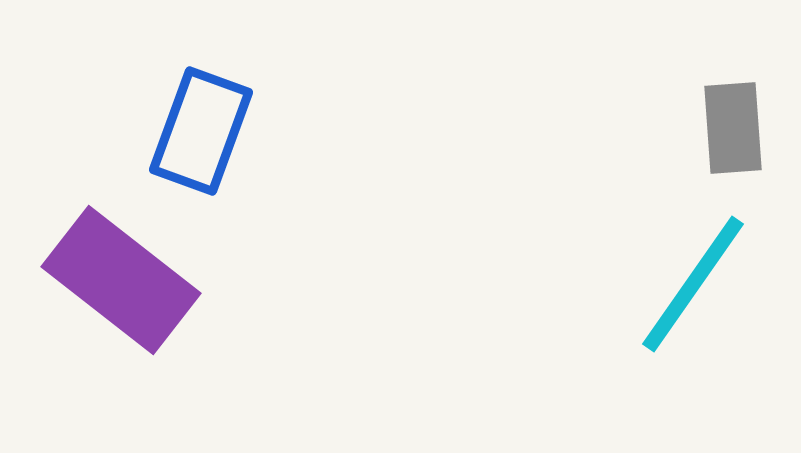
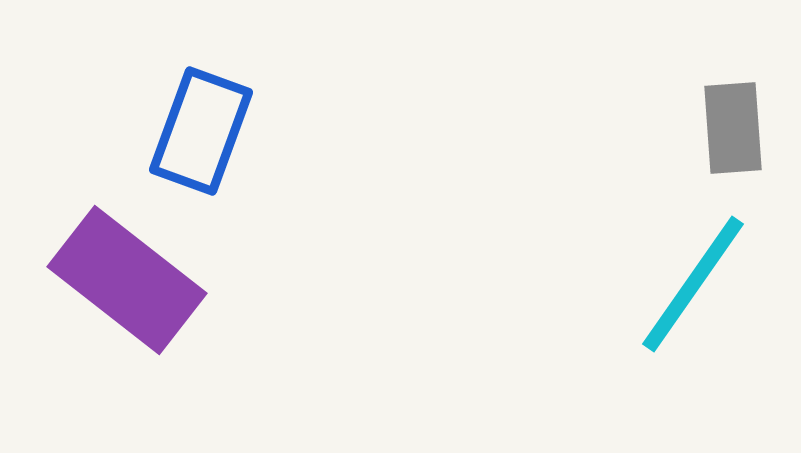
purple rectangle: moved 6 px right
